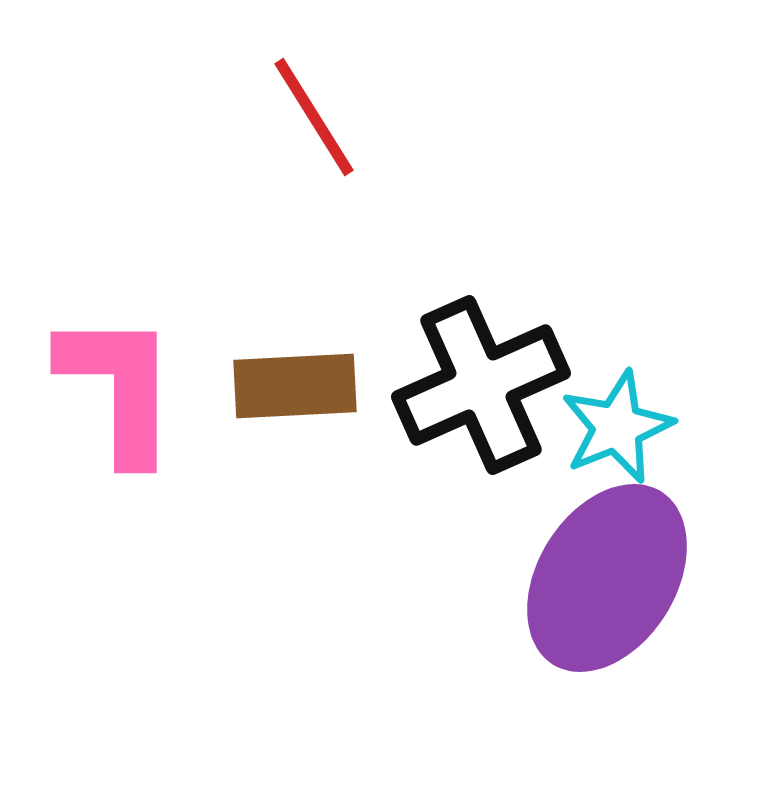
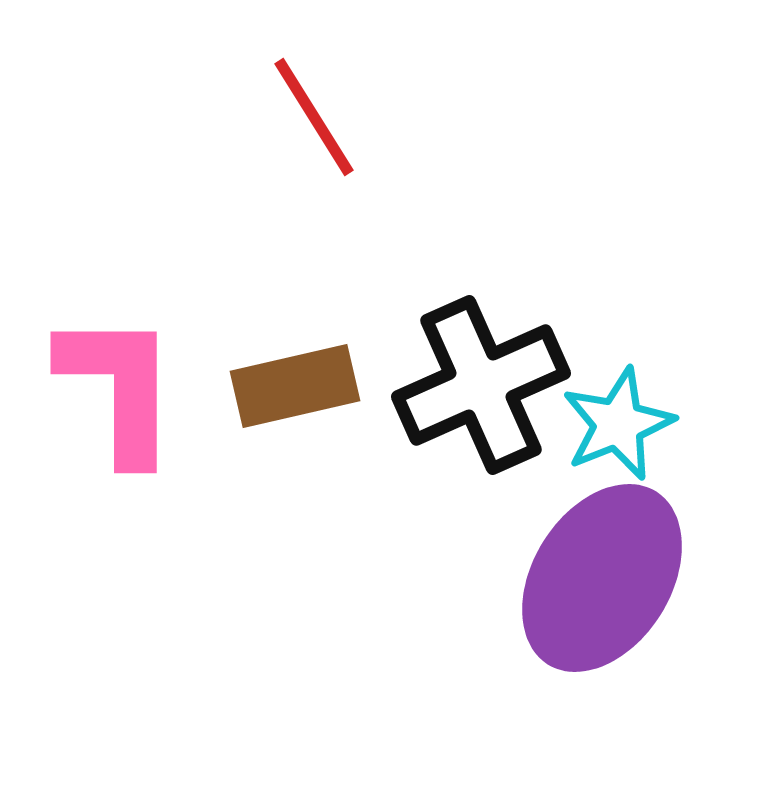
brown rectangle: rotated 10 degrees counterclockwise
cyan star: moved 1 px right, 3 px up
purple ellipse: moved 5 px left
